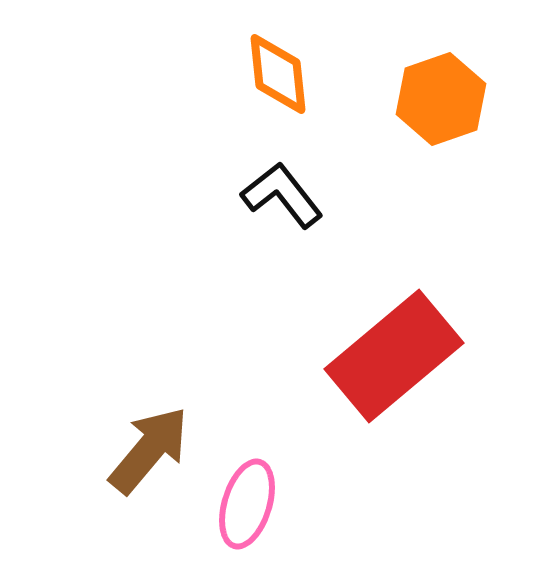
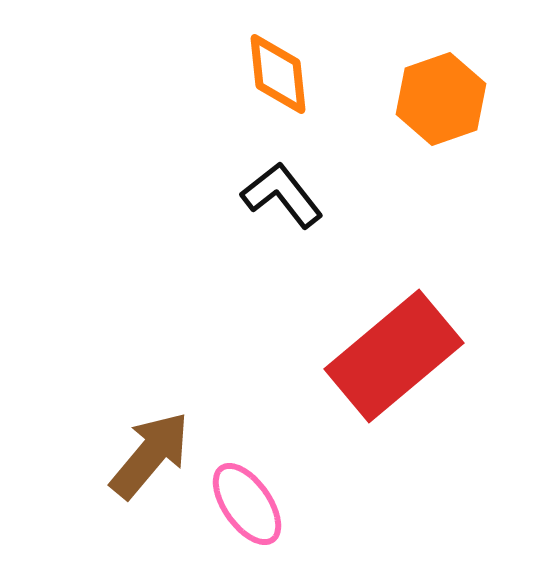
brown arrow: moved 1 px right, 5 px down
pink ellipse: rotated 52 degrees counterclockwise
